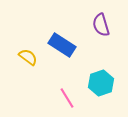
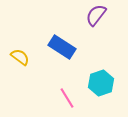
purple semicircle: moved 5 px left, 10 px up; rotated 55 degrees clockwise
blue rectangle: moved 2 px down
yellow semicircle: moved 8 px left
